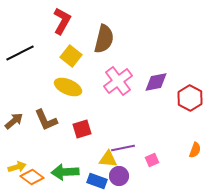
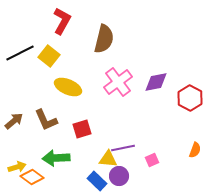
yellow square: moved 22 px left
pink cross: moved 1 px down
green arrow: moved 9 px left, 14 px up
blue rectangle: rotated 24 degrees clockwise
